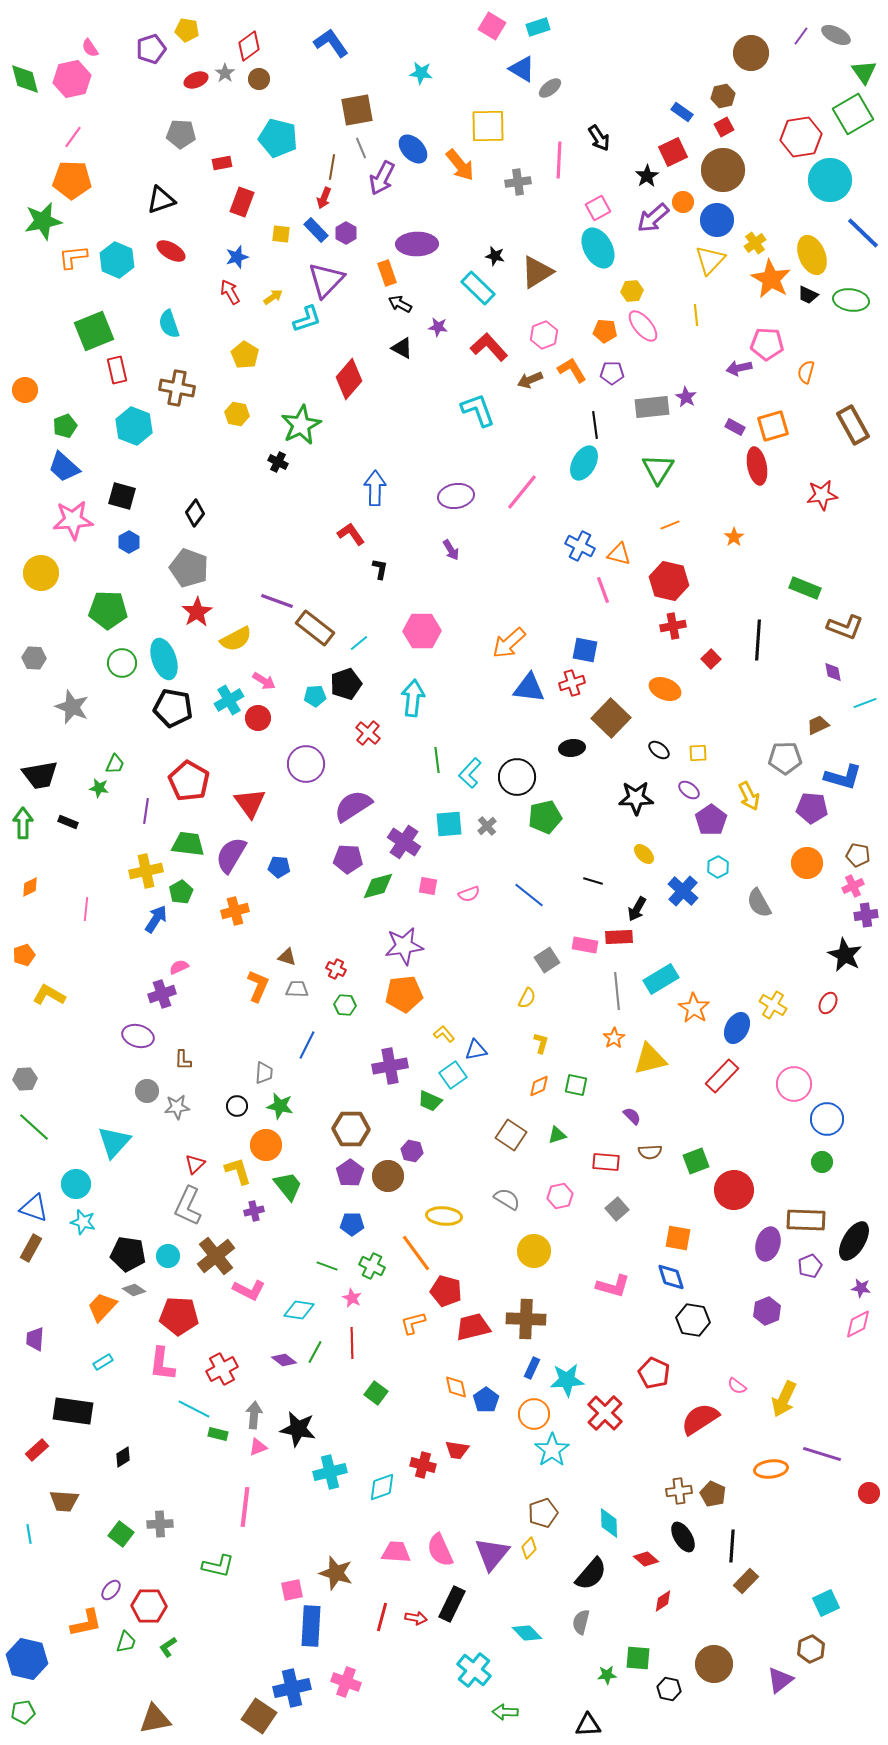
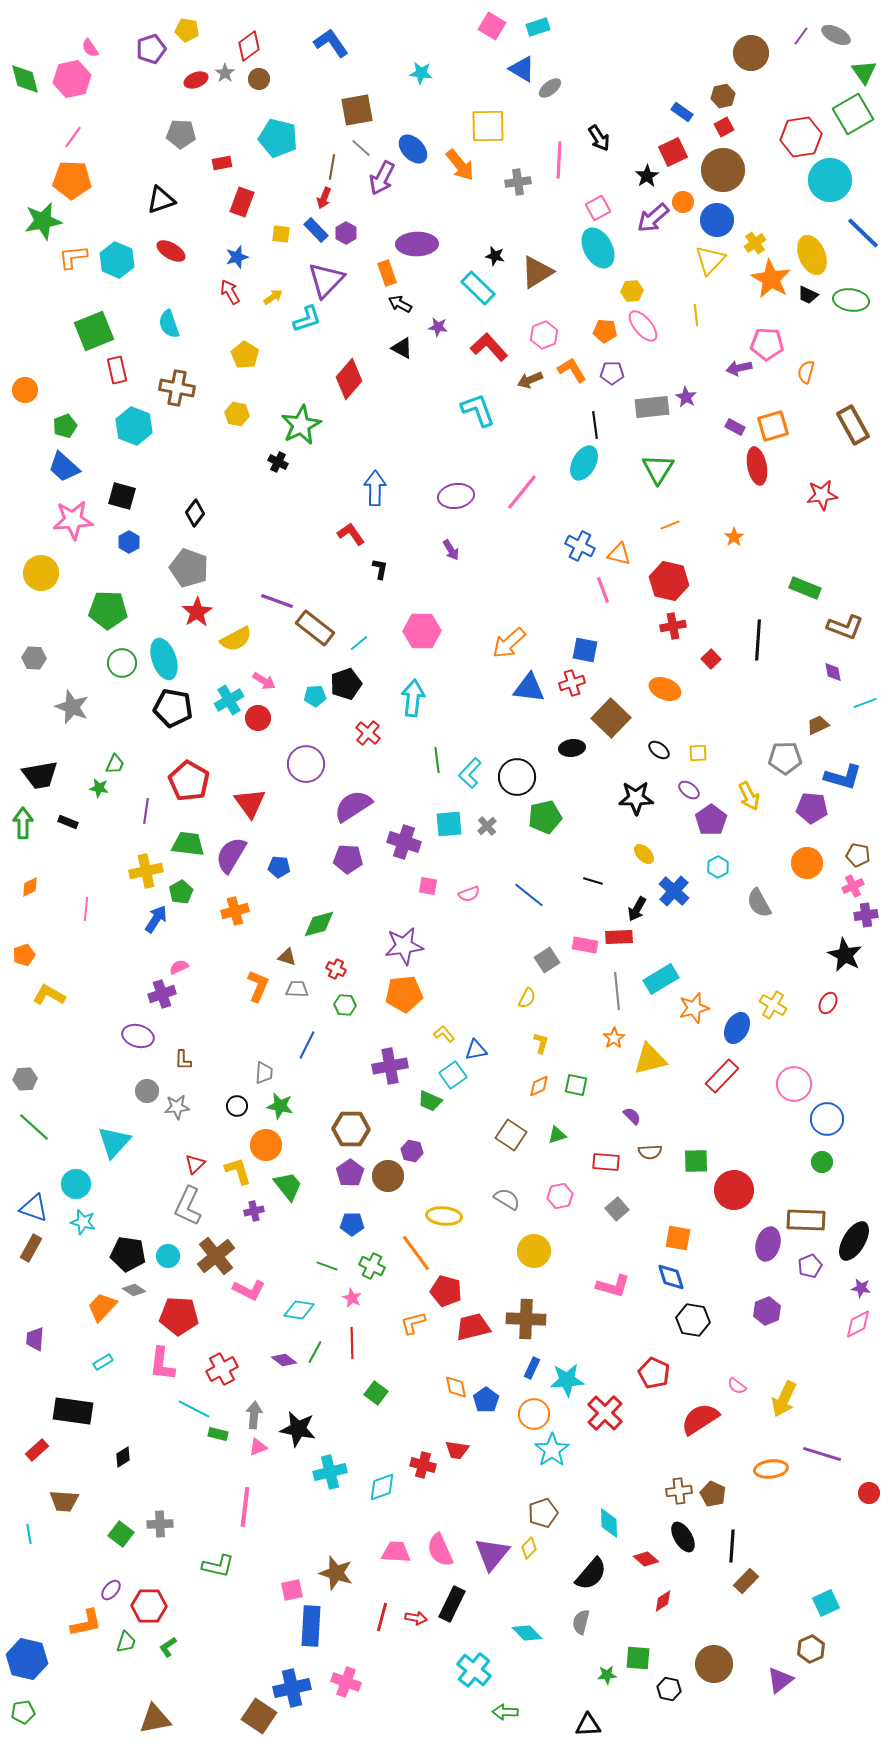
gray line at (361, 148): rotated 25 degrees counterclockwise
purple cross at (404, 842): rotated 16 degrees counterclockwise
green diamond at (378, 886): moved 59 px left, 38 px down
blue cross at (683, 891): moved 9 px left
orange star at (694, 1008): rotated 24 degrees clockwise
green square at (696, 1161): rotated 20 degrees clockwise
